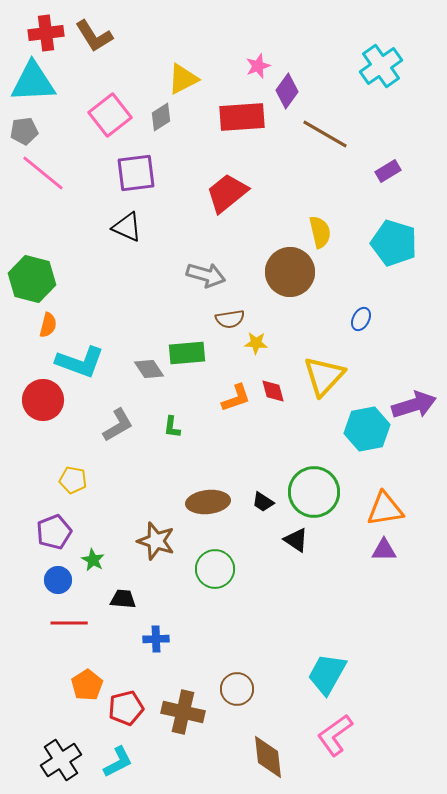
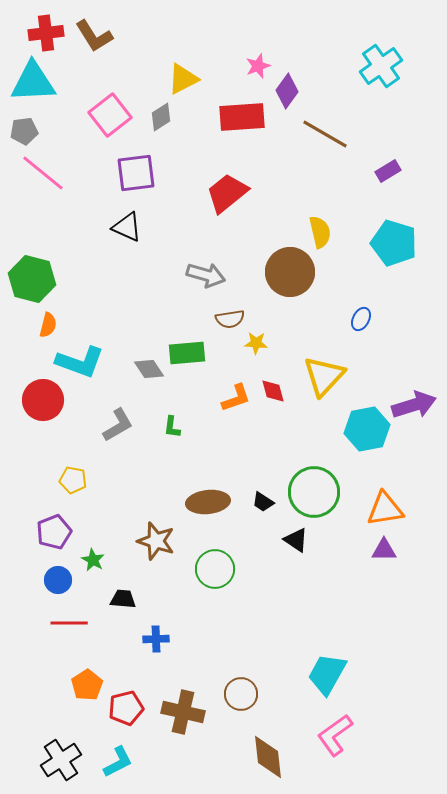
brown circle at (237, 689): moved 4 px right, 5 px down
